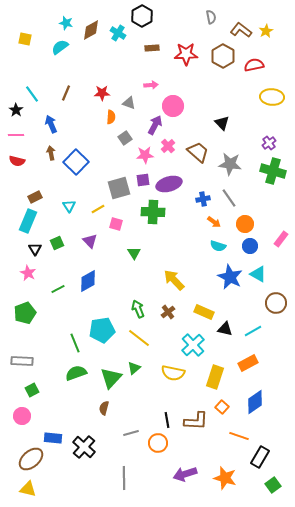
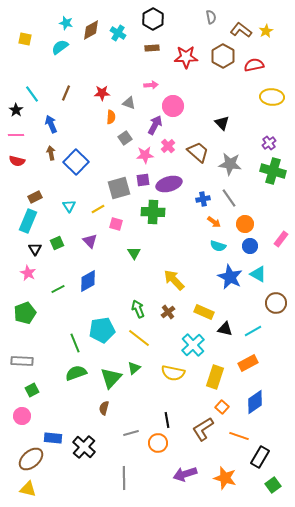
black hexagon at (142, 16): moved 11 px right, 3 px down
red star at (186, 54): moved 3 px down
brown L-shape at (196, 421): moved 7 px right, 8 px down; rotated 145 degrees clockwise
